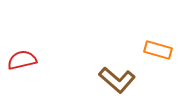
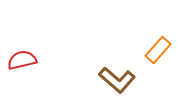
orange rectangle: rotated 64 degrees counterclockwise
